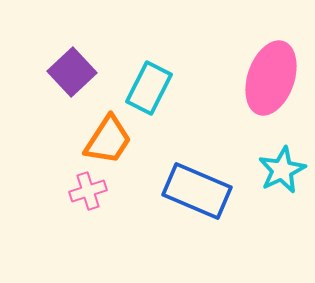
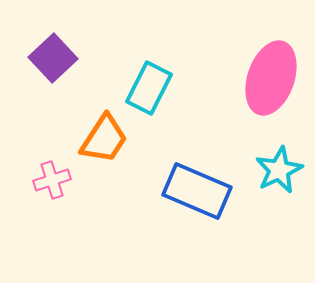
purple square: moved 19 px left, 14 px up
orange trapezoid: moved 4 px left, 1 px up
cyan star: moved 3 px left
pink cross: moved 36 px left, 11 px up
